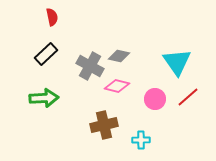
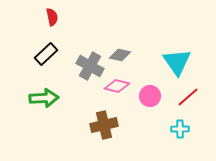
gray diamond: moved 1 px right, 1 px up
pink circle: moved 5 px left, 3 px up
cyan cross: moved 39 px right, 11 px up
